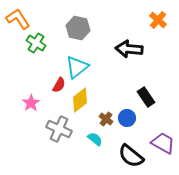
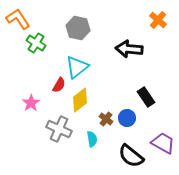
cyan semicircle: moved 3 px left; rotated 42 degrees clockwise
